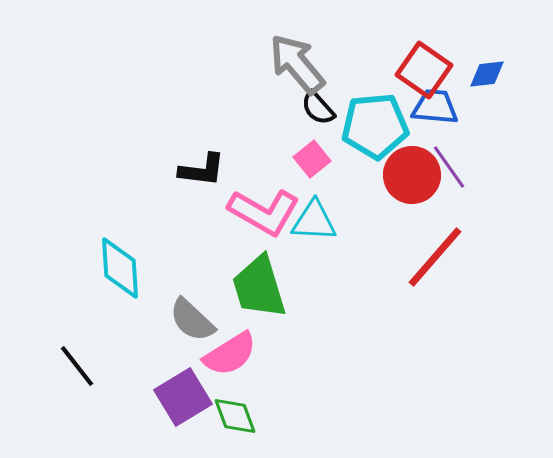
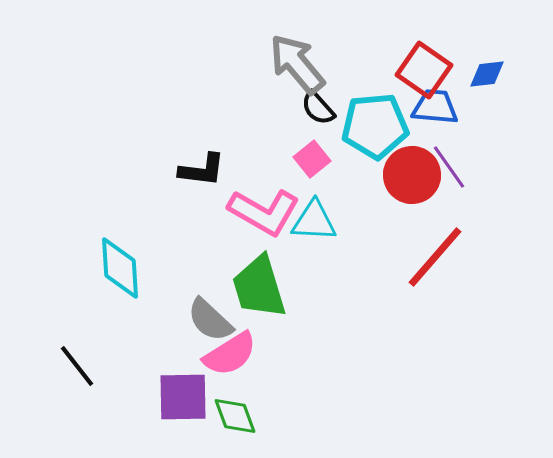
gray semicircle: moved 18 px right
purple square: rotated 30 degrees clockwise
